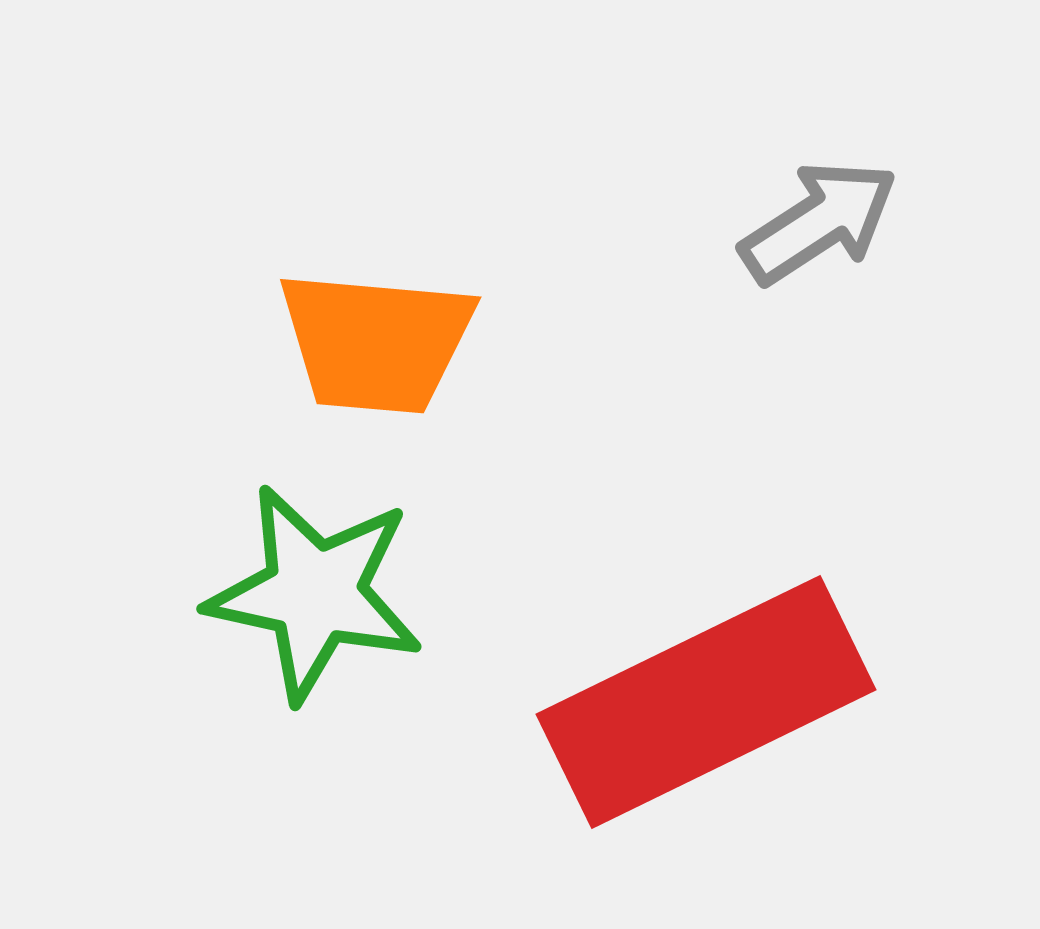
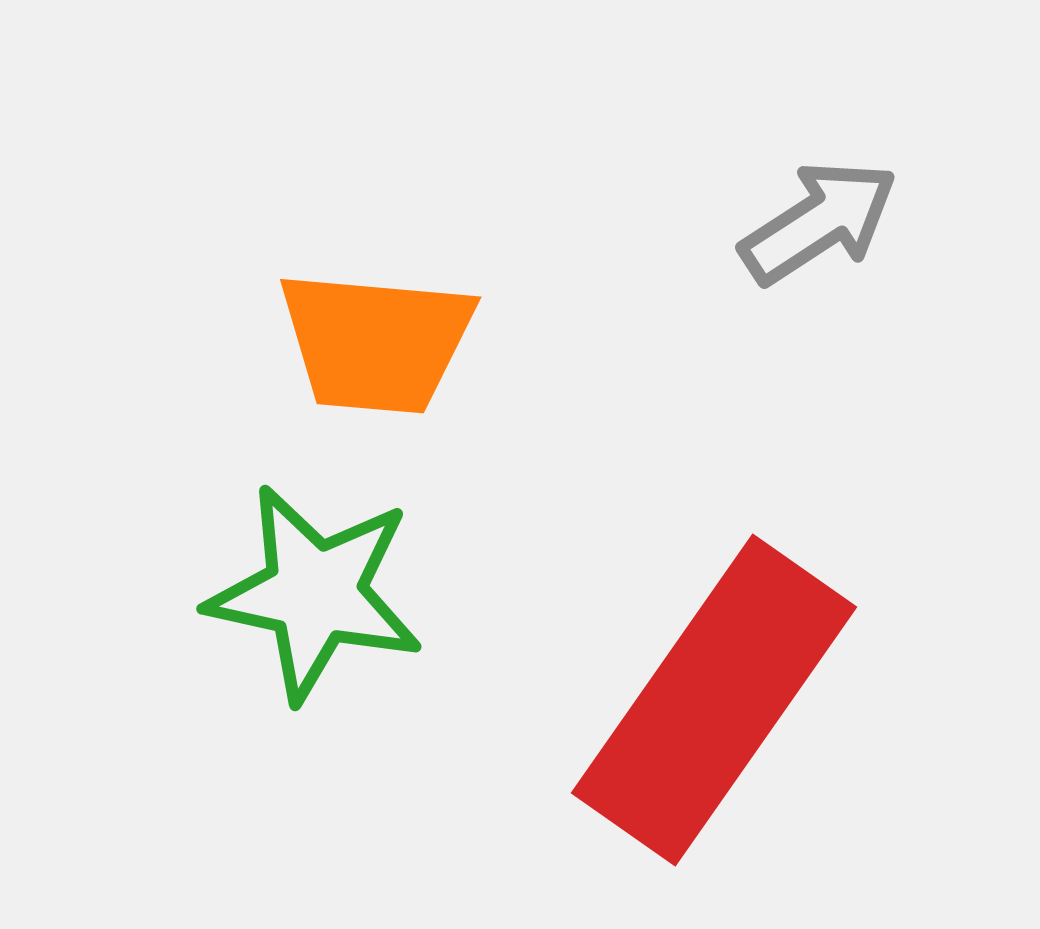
red rectangle: moved 8 px right, 2 px up; rotated 29 degrees counterclockwise
